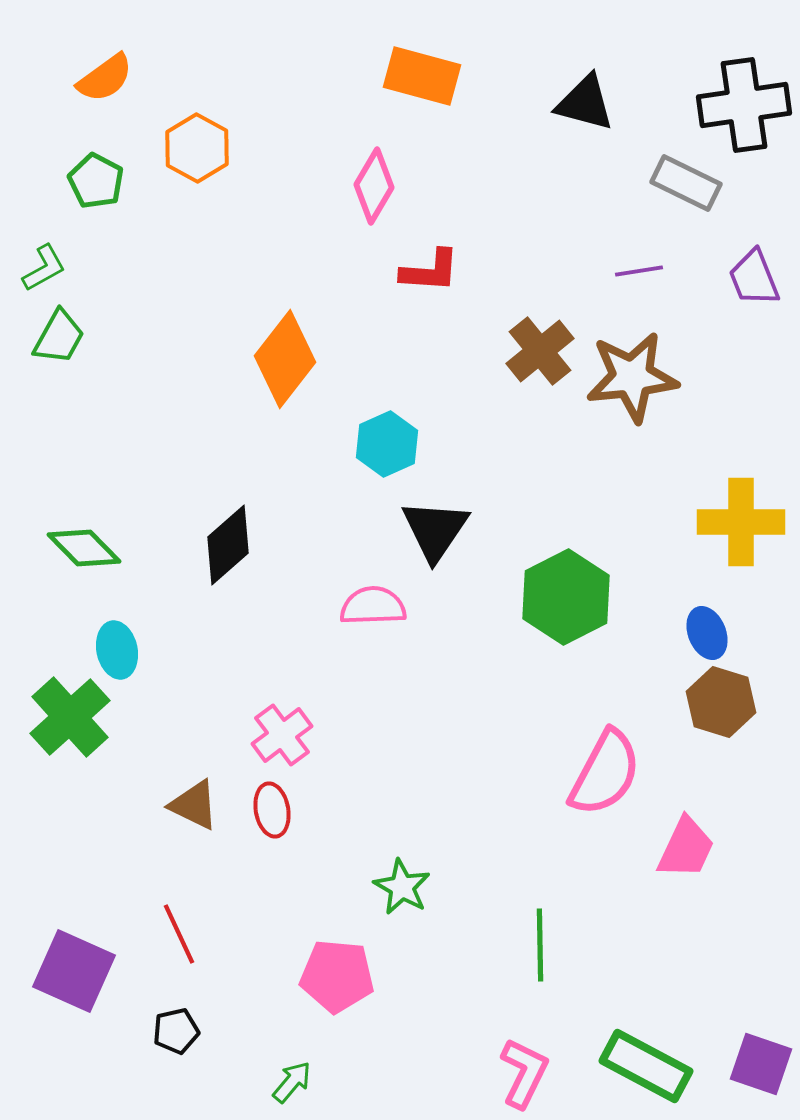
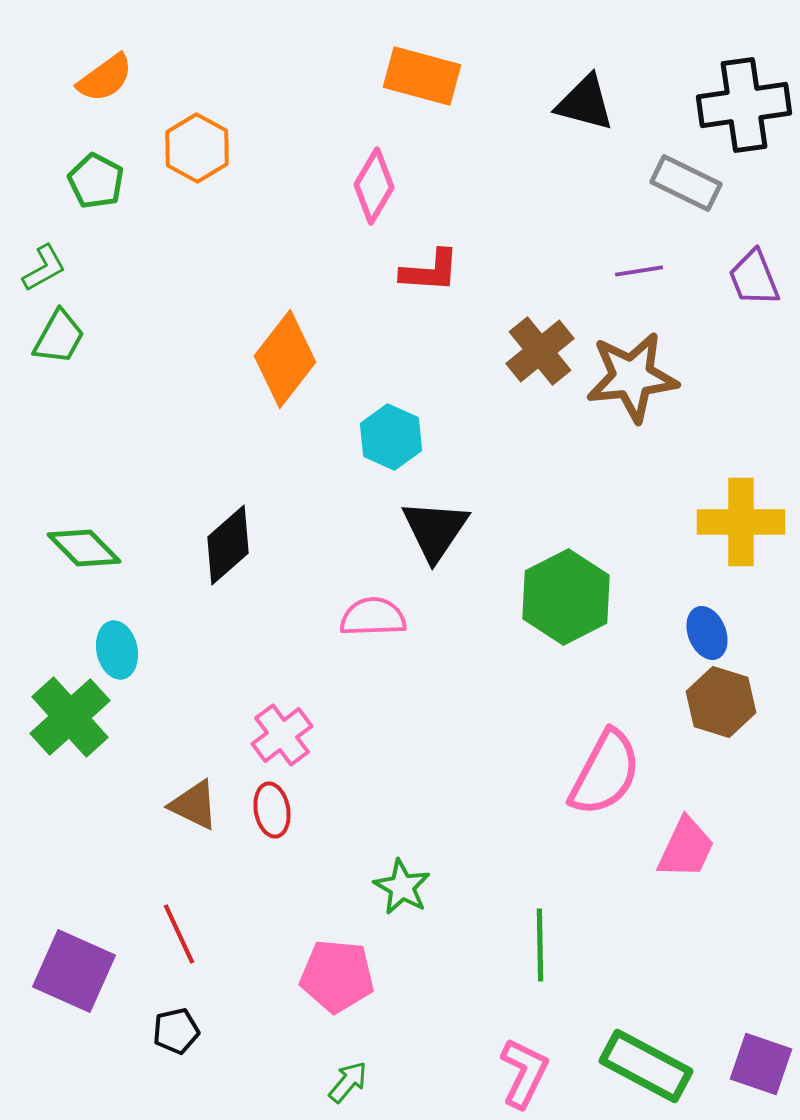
cyan hexagon at (387, 444): moved 4 px right, 7 px up; rotated 12 degrees counterclockwise
pink semicircle at (373, 606): moved 11 px down
green arrow at (292, 1082): moved 56 px right
